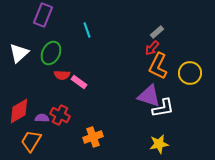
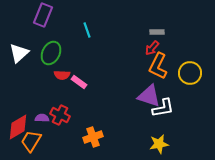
gray rectangle: rotated 40 degrees clockwise
red diamond: moved 1 px left, 16 px down
